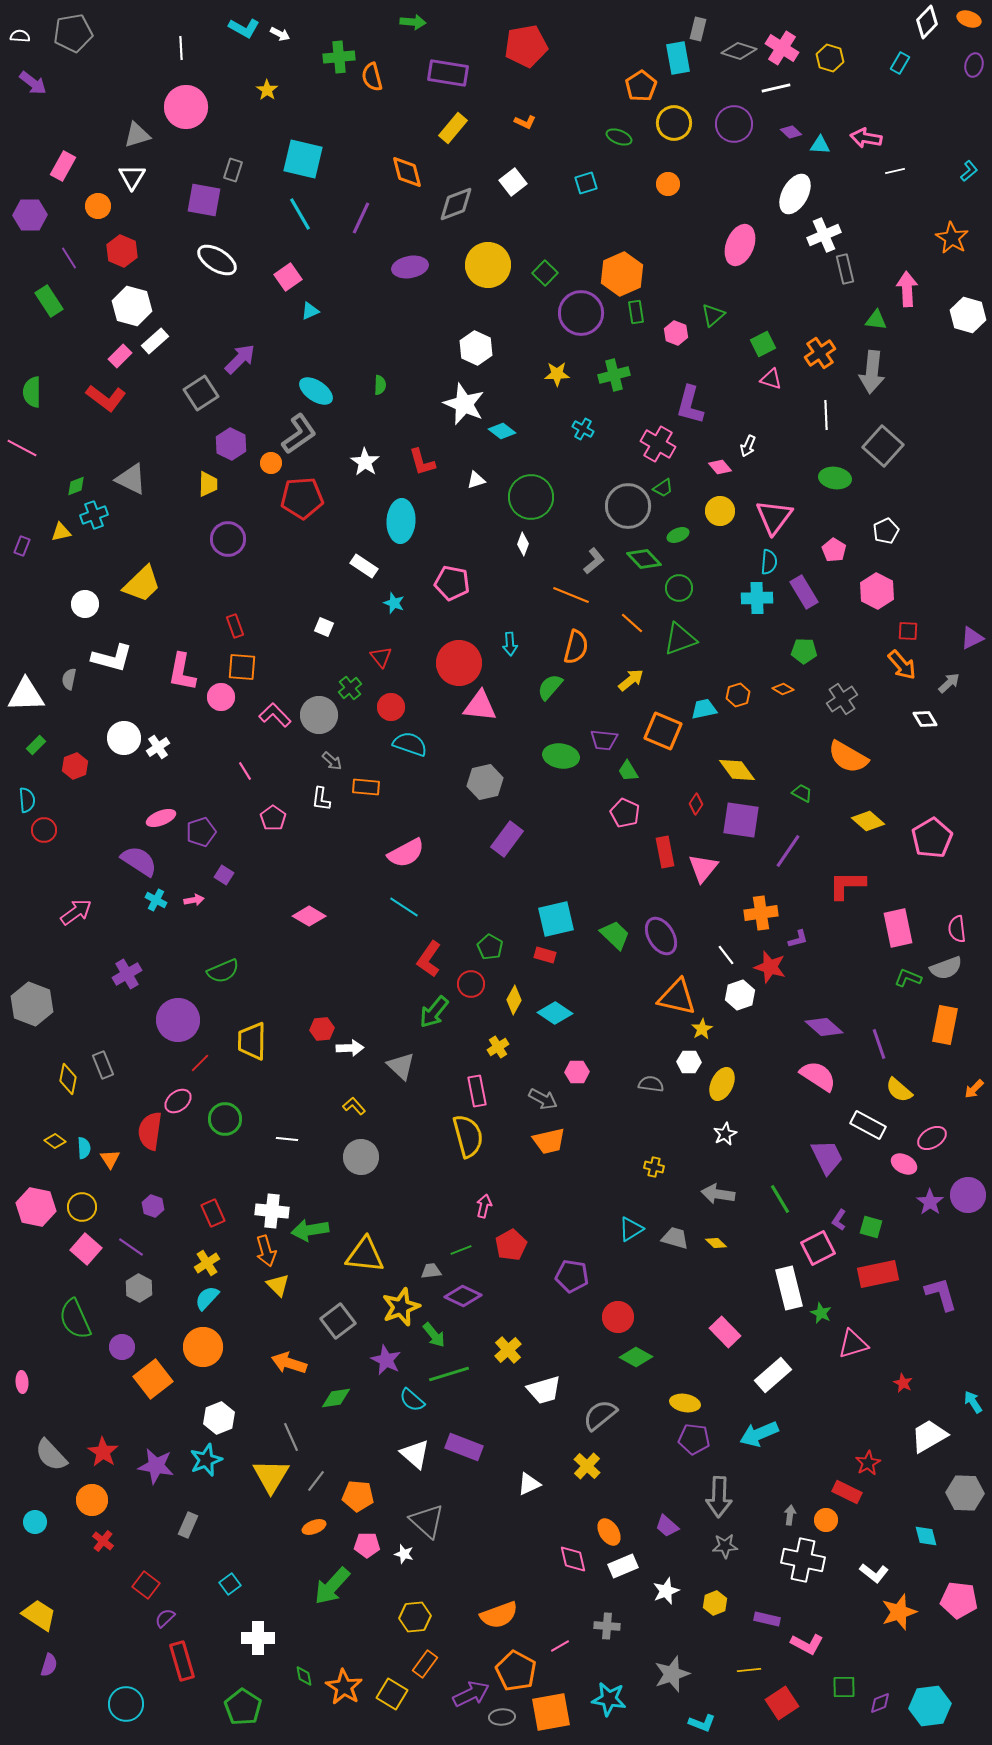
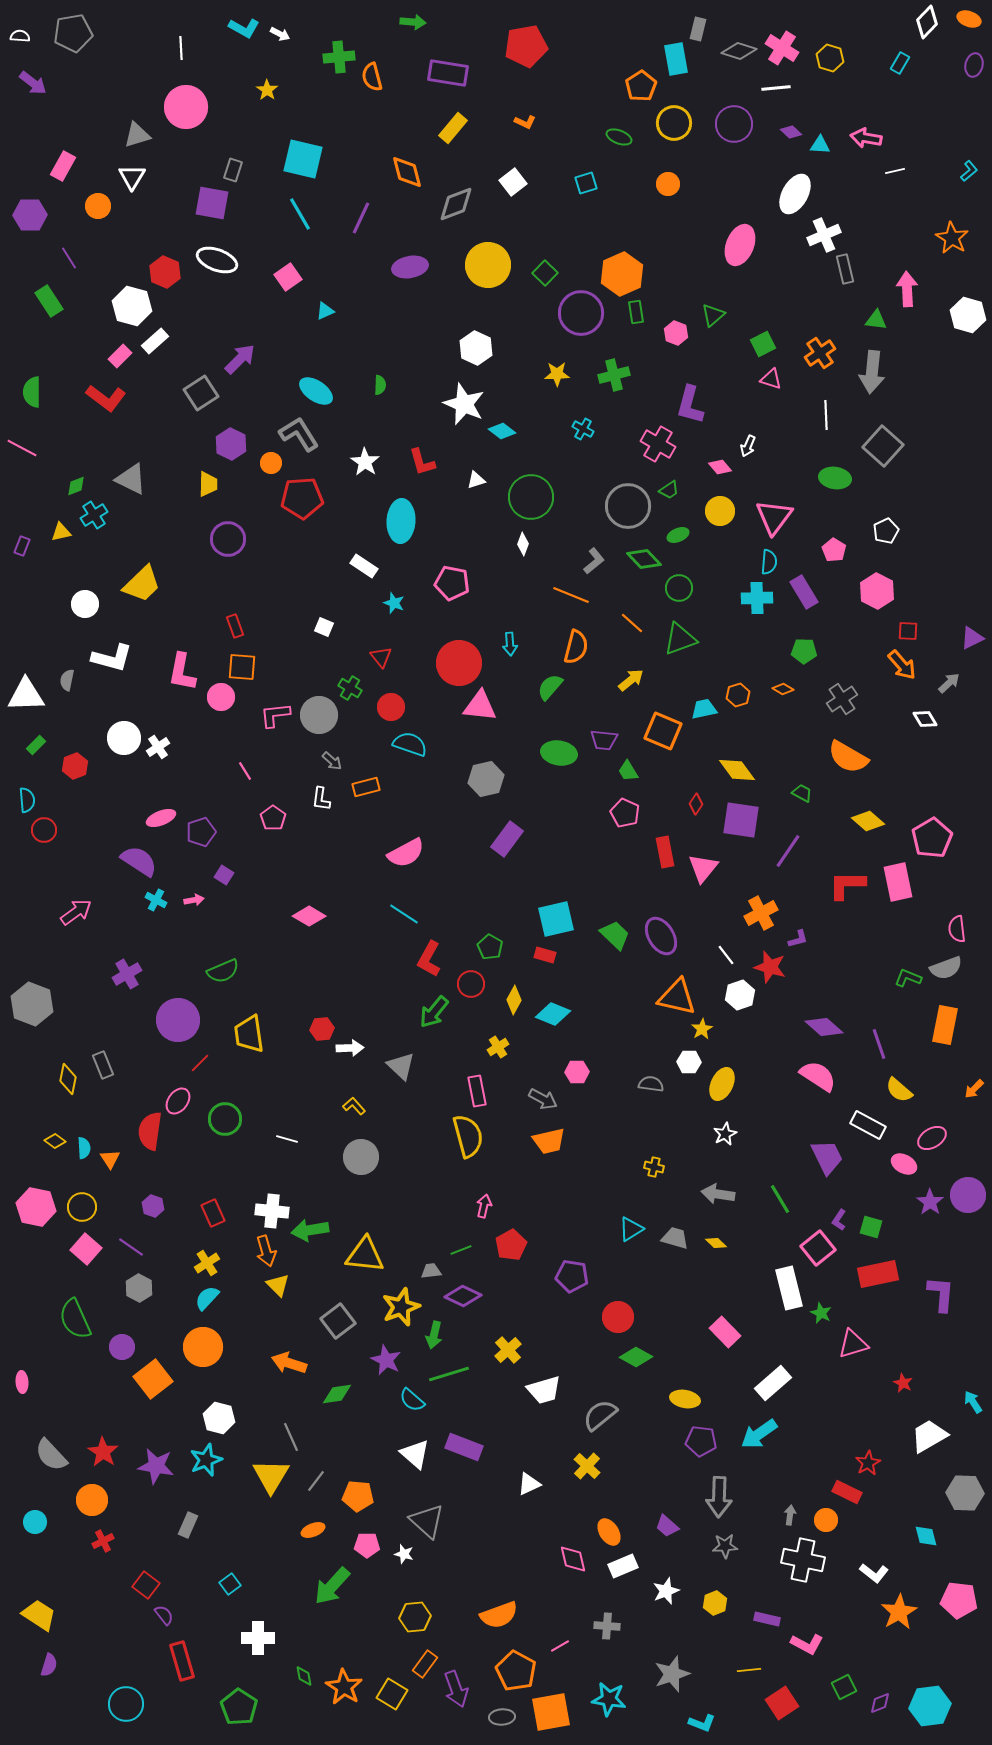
cyan rectangle at (678, 58): moved 2 px left, 1 px down
white line at (776, 88): rotated 8 degrees clockwise
purple square at (204, 200): moved 8 px right, 3 px down
red hexagon at (122, 251): moved 43 px right, 21 px down
white ellipse at (217, 260): rotated 12 degrees counterclockwise
cyan triangle at (310, 311): moved 15 px right
gray L-shape at (299, 434): rotated 87 degrees counterclockwise
green trapezoid at (663, 488): moved 6 px right, 2 px down
cyan cross at (94, 515): rotated 12 degrees counterclockwise
gray semicircle at (69, 679): moved 2 px left, 1 px down
green cross at (350, 688): rotated 20 degrees counterclockwise
pink L-shape at (275, 715): rotated 52 degrees counterclockwise
green ellipse at (561, 756): moved 2 px left, 3 px up
gray hexagon at (485, 782): moved 1 px right, 3 px up
orange rectangle at (366, 787): rotated 20 degrees counterclockwise
cyan line at (404, 907): moved 7 px down
orange cross at (761, 913): rotated 20 degrees counterclockwise
pink rectangle at (898, 928): moved 46 px up
red L-shape at (429, 959): rotated 6 degrees counterclockwise
cyan diamond at (555, 1013): moved 2 px left, 1 px down; rotated 12 degrees counterclockwise
yellow trapezoid at (252, 1041): moved 3 px left, 7 px up; rotated 9 degrees counterclockwise
pink ellipse at (178, 1101): rotated 16 degrees counterclockwise
white line at (287, 1139): rotated 10 degrees clockwise
pink square at (818, 1248): rotated 12 degrees counterclockwise
purple L-shape at (941, 1294): rotated 21 degrees clockwise
green arrow at (434, 1335): rotated 52 degrees clockwise
white rectangle at (773, 1375): moved 8 px down
green diamond at (336, 1398): moved 1 px right, 4 px up
yellow ellipse at (685, 1403): moved 4 px up
white hexagon at (219, 1418): rotated 24 degrees counterclockwise
cyan arrow at (759, 1434): rotated 12 degrees counterclockwise
purple pentagon at (694, 1439): moved 7 px right, 2 px down
orange ellipse at (314, 1527): moved 1 px left, 3 px down
red cross at (103, 1541): rotated 25 degrees clockwise
orange star at (899, 1612): rotated 12 degrees counterclockwise
purple semicircle at (165, 1618): moved 1 px left, 3 px up; rotated 95 degrees clockwise
green square at (844, 1687): rotated 25 degrees counterclockwise
purple arrow at (471, 1694): moved 15 px left, 5 px up; rotated 96 degrees clockwise
green pentagon at (243, 1707): moved 4 px left
